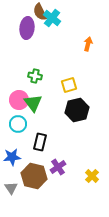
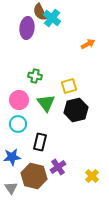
orange arrow: rotated 48 degrees clockwise
yellow square: moved 1 px down
green triangle: moved 13 px right
black hexagon: moved 1 px left
